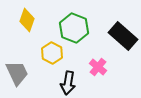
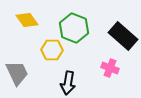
yellow diamond: rotated 55 degrees counterclockwise
yellow hexagon: moved 3 px up; rotated 25 degrees counterclockwise
pink cross: moved 12 px right, 1 px down; rotated 18 degrees counterclockwise
